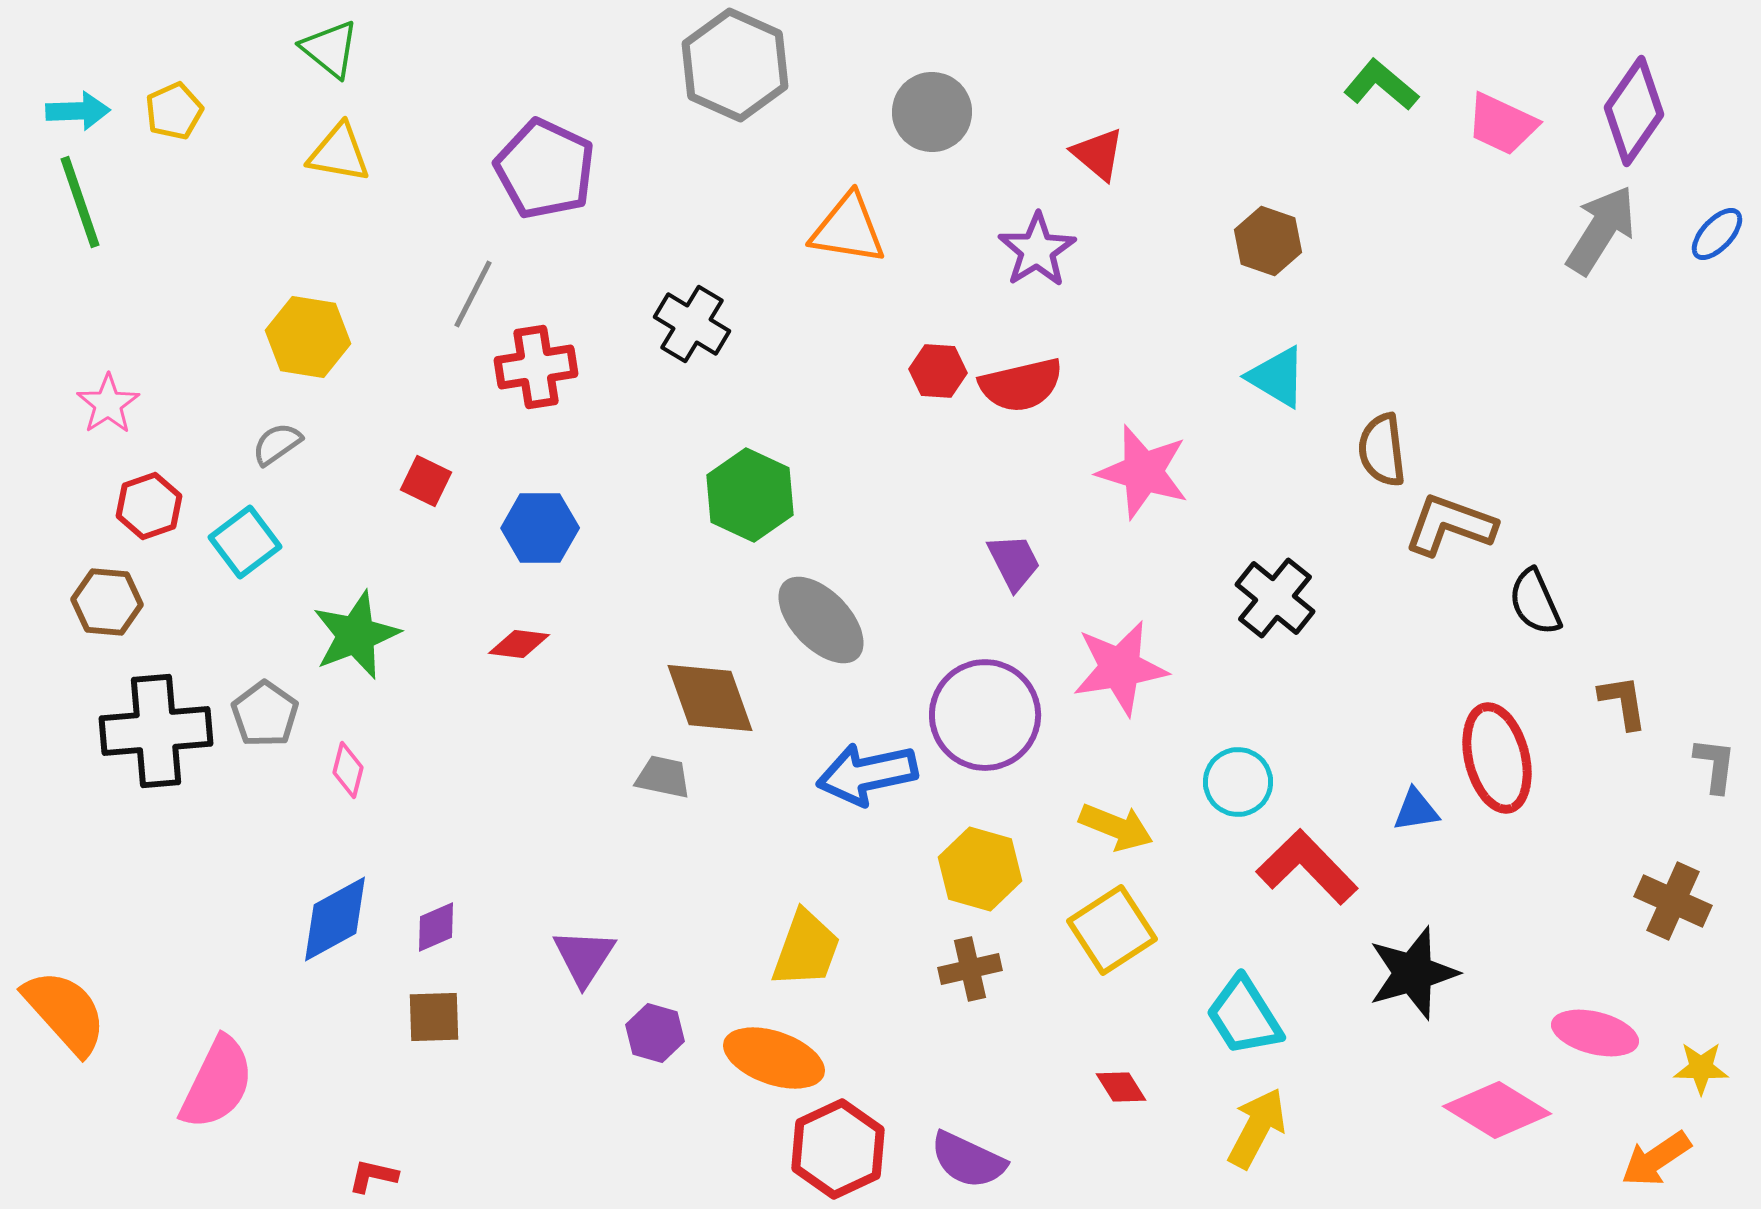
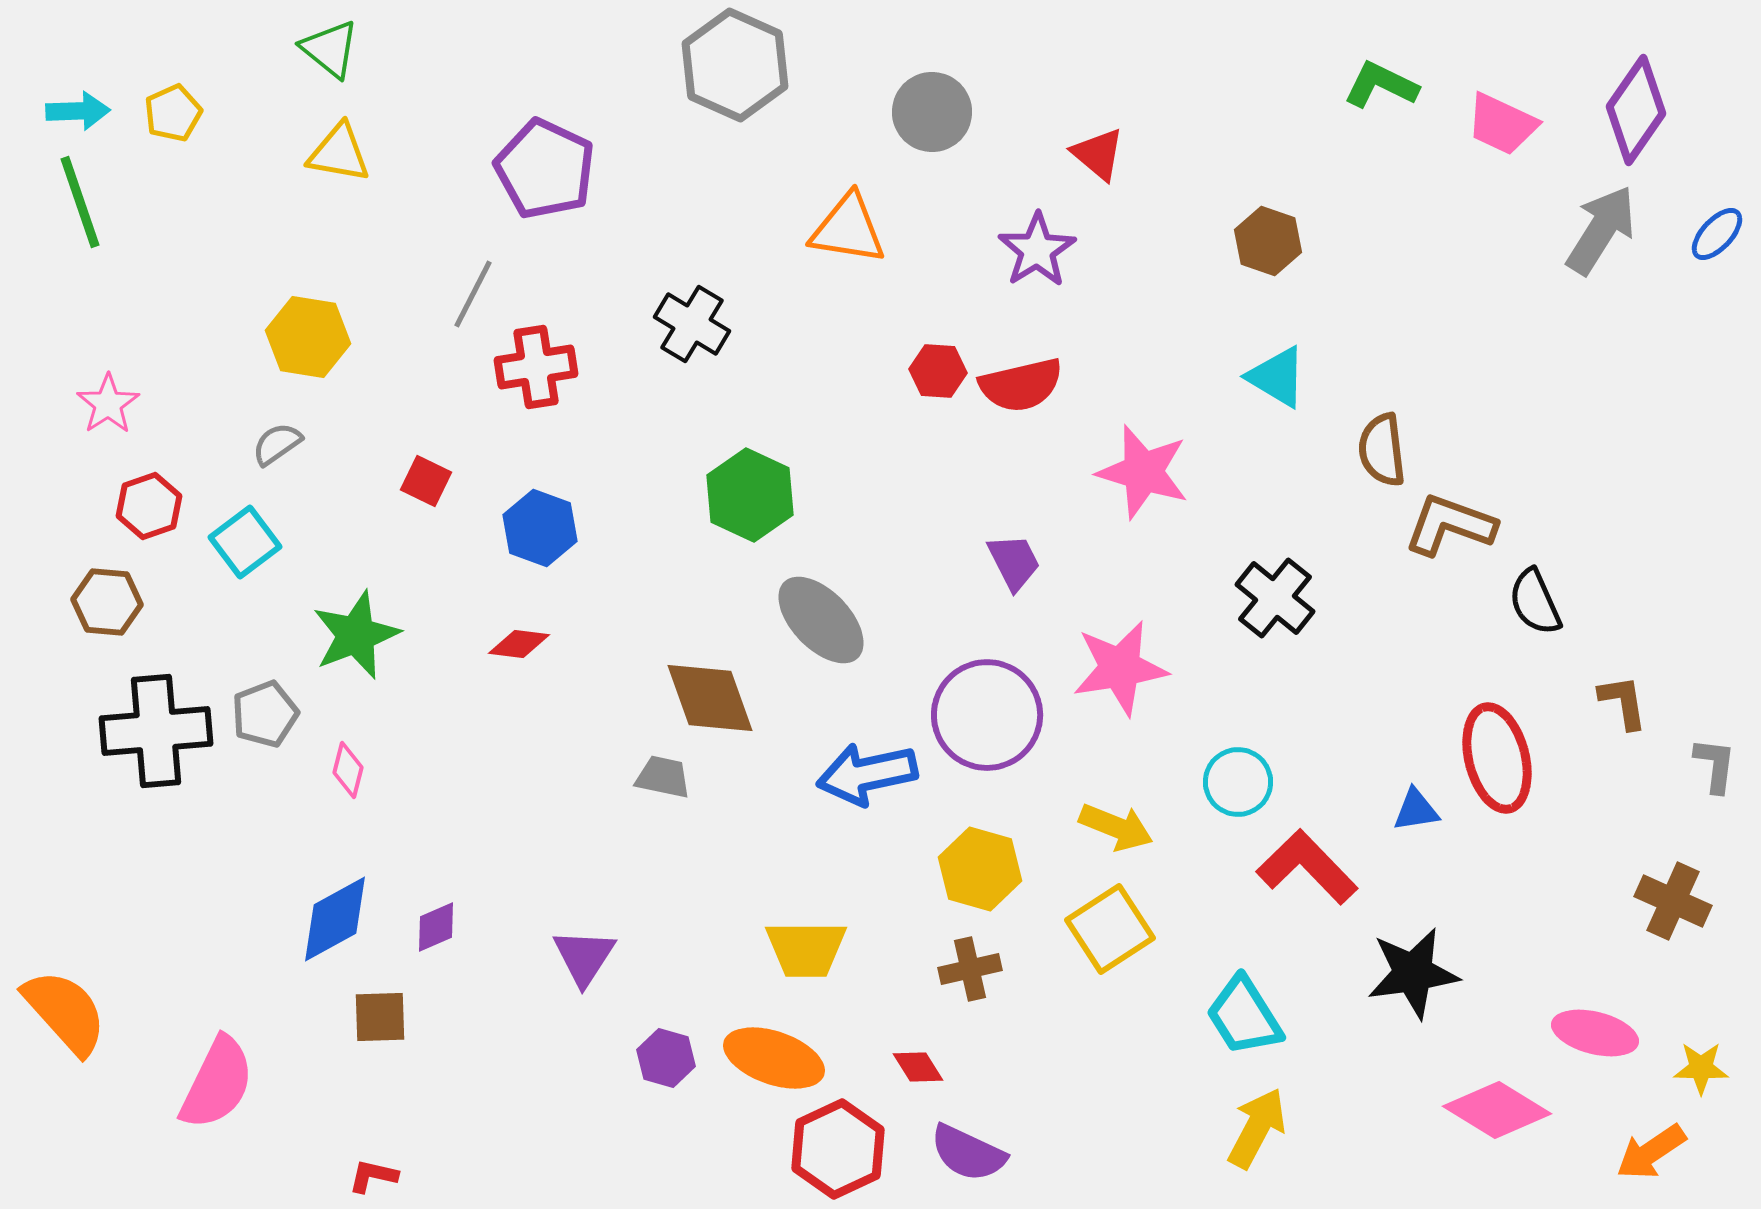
green L-shape at (1381, 85): rotated 14 degrees counterclockwise
yellow pentagon at (174, 111): moved 1 px left, 2 px down
purple diamond at (1634, 111): moved 2 px right, 1 px up
blue hexagon at (540, 528): rotated 20 degrees clockwise
gray pentagon at (265, 714): rotated 16 degrees clockwise
purple circle at (985, 715): moved 2 px right
yellow square at (1112, 930): moved 2 px left, 1 px up
yellow trapezoid at (806, 949): rotated 70 degrees clockwise
black star at (1413, 973): rotated 8 degrees clockwise
brown square at (434, 1017): moved 54 px left
purple hexagon at (655, 1033): moved 11 px right, 25 px down
red diamond at (1121, 1087): moved 203 px left, 20 px up
orange arrow at (1656, 1159): moved 5 px left, 7 px up
purple semicircle at (968, 1160): moved 7 px up
